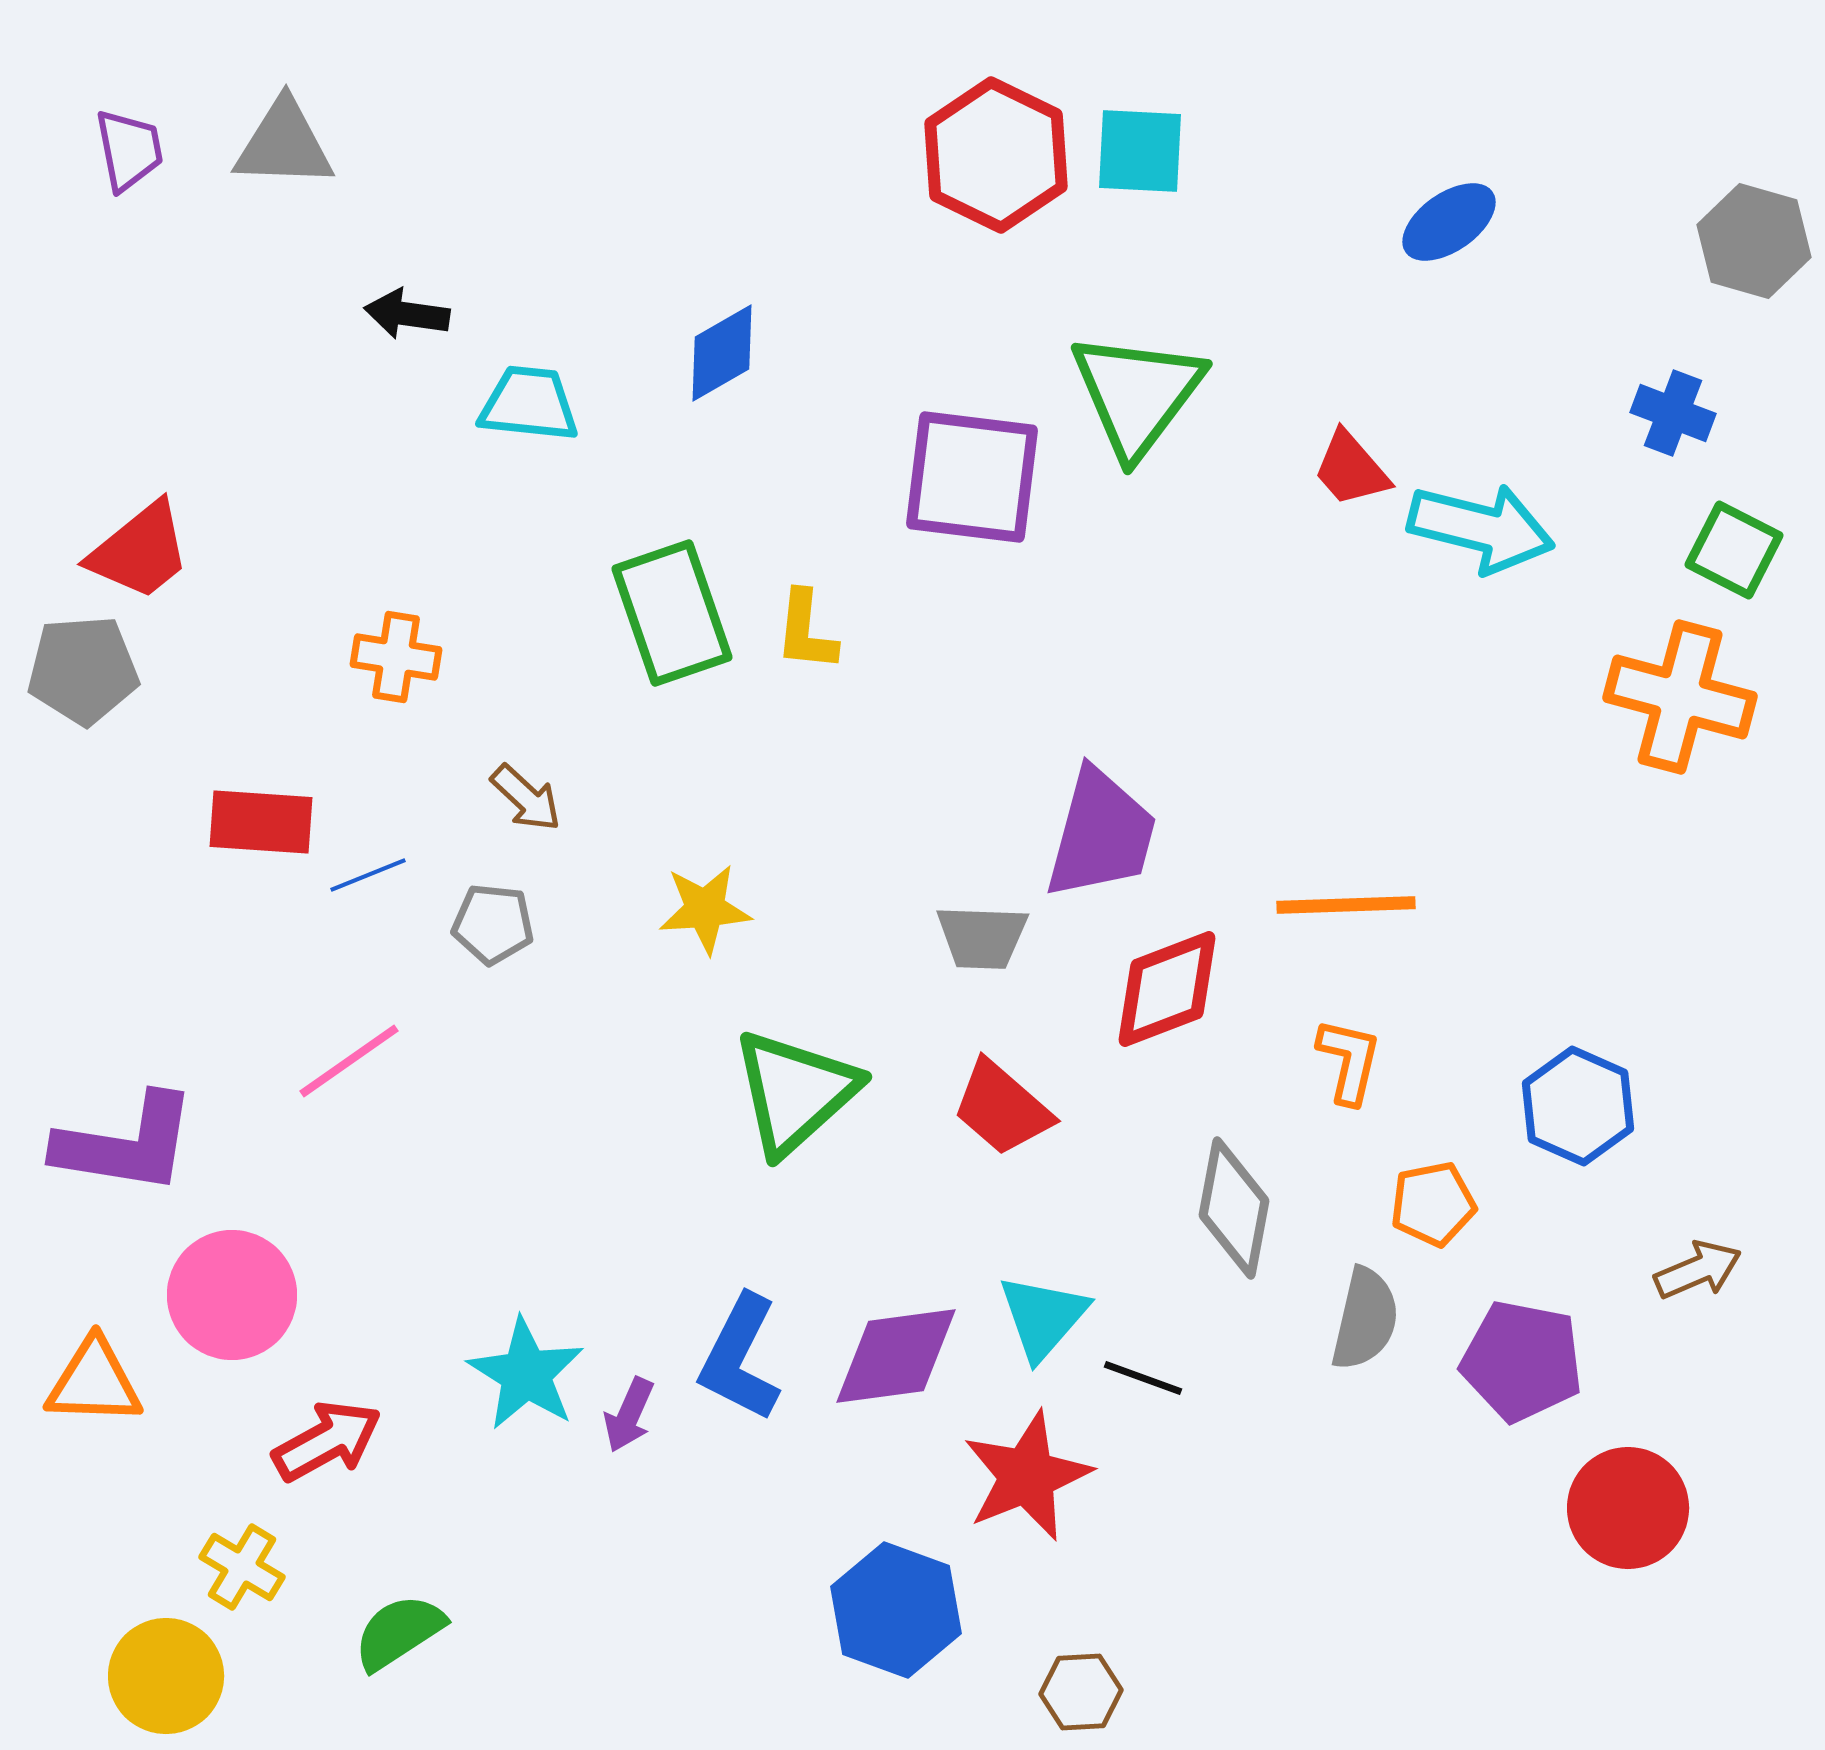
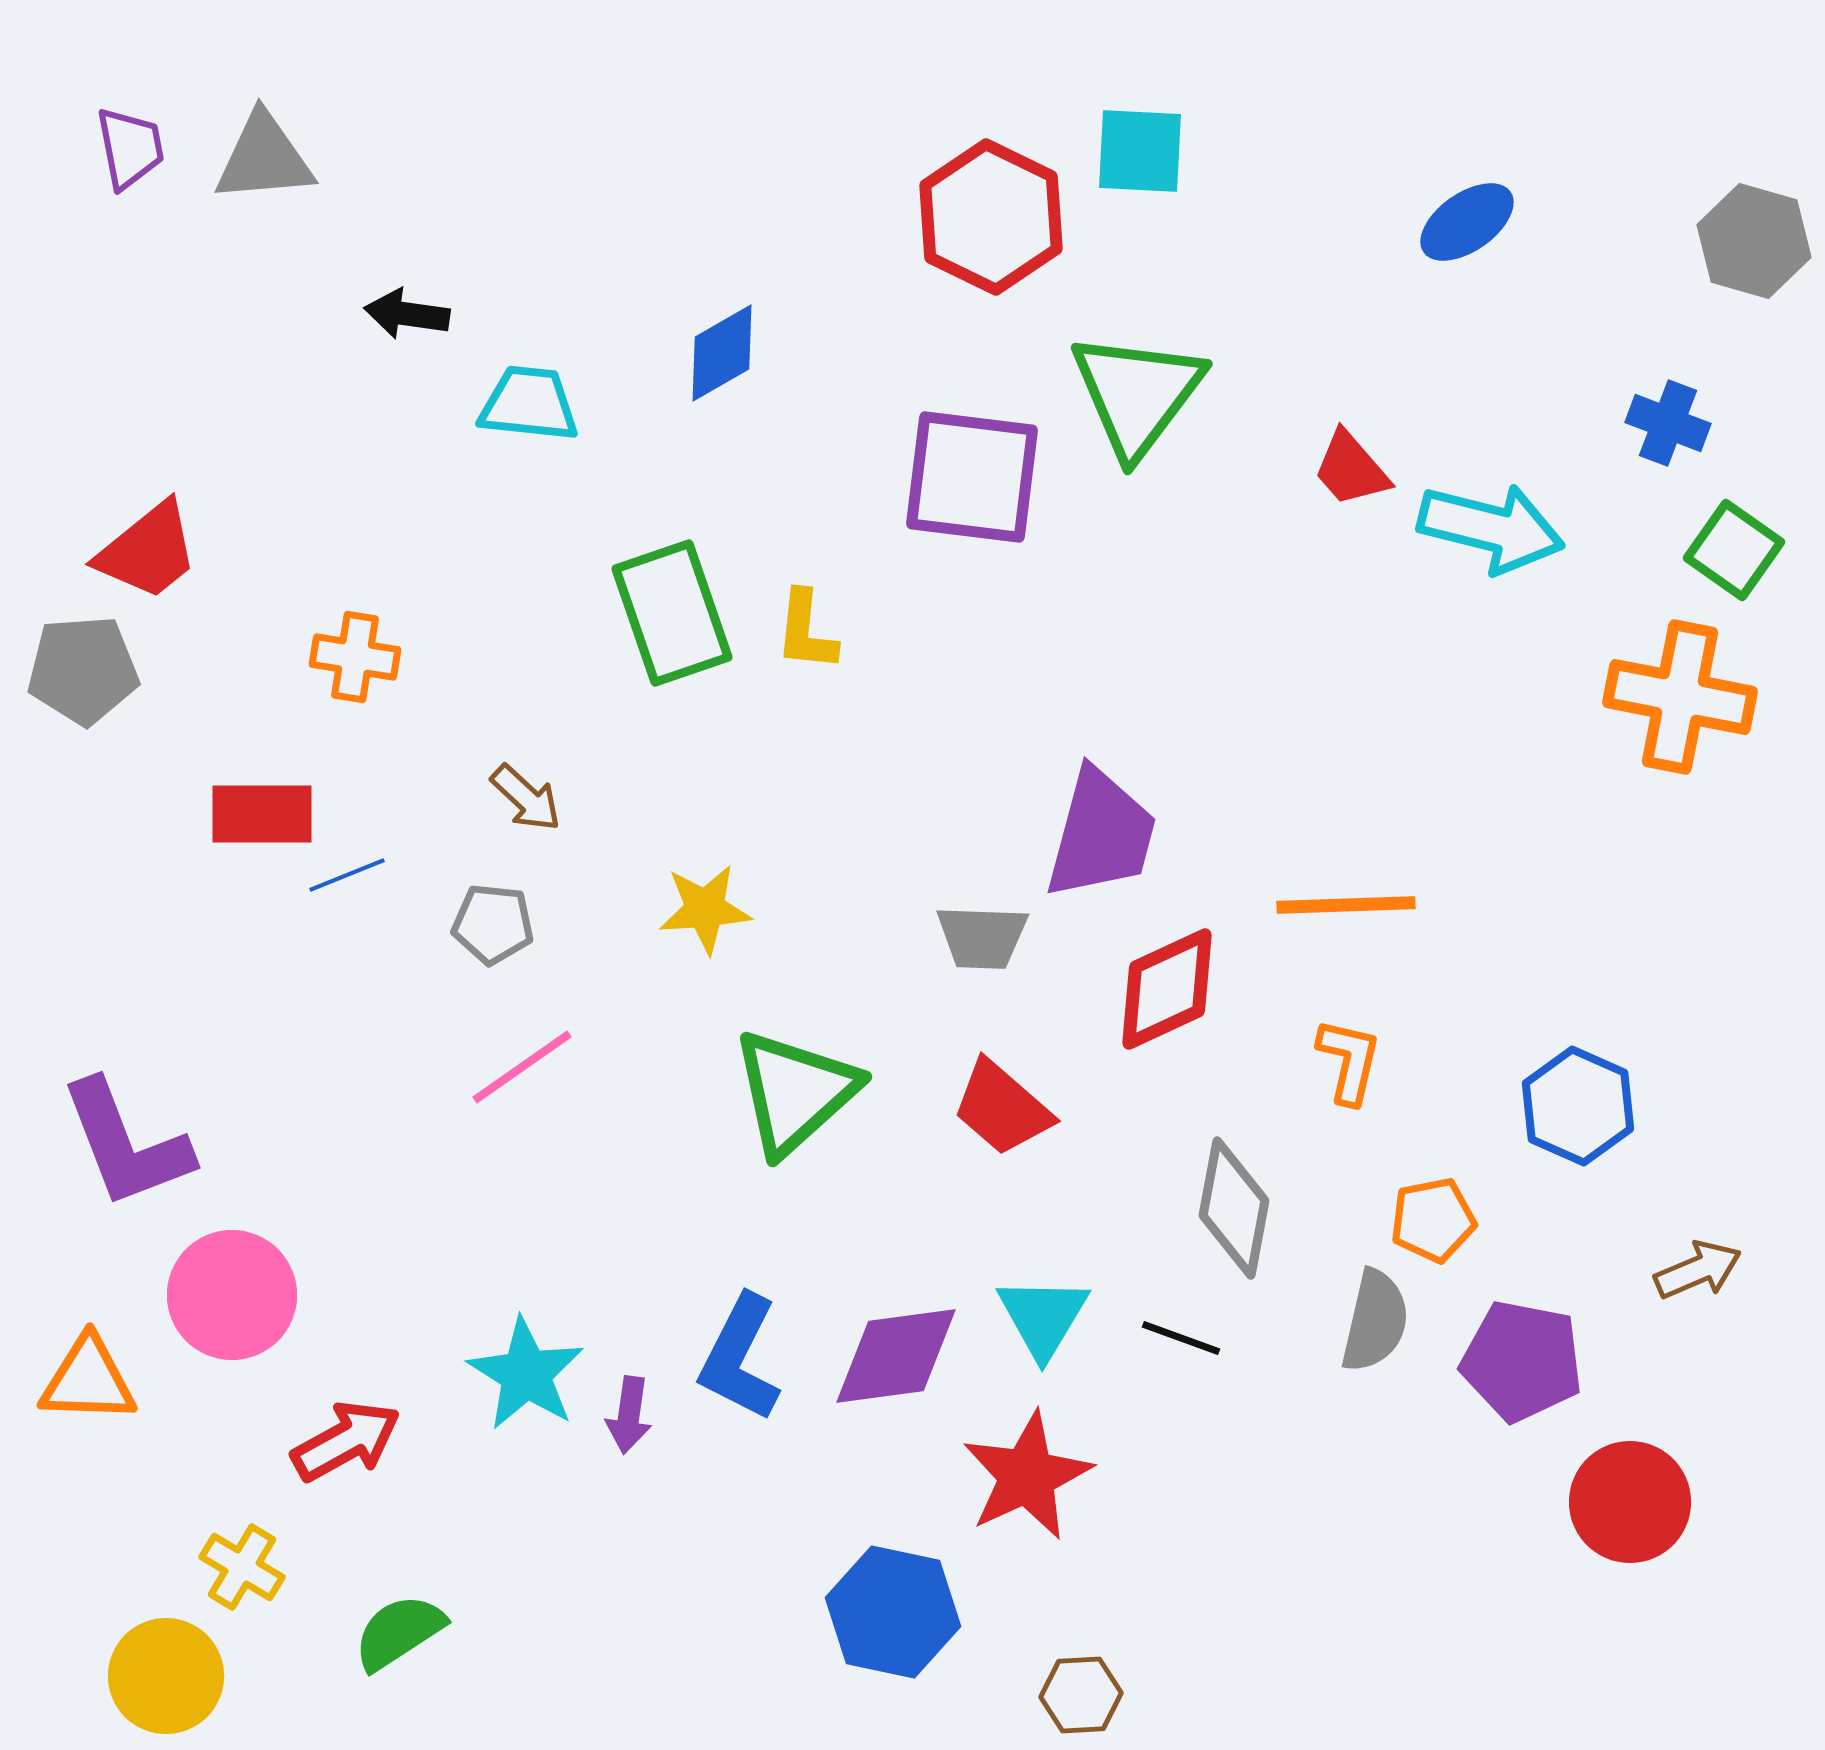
gray triangle at (284, 144): moved 20 px left, 14 px down; rotated 7 degrees counterclockwise
purple trapezoid at (129, 150): moved 1 px right, 2 px up
red hexagon at (996, 155): moved 5 px left, 62 px down
blue ellipse at (1449, 222): moved 18 px right
blue cross at (1673, 413): moved 5 px left, 10 px down
cyan arrow at (1481, 528): moved 10 px right
green square at (1734, 550): rotated 8 degrees clockwise
red trapezoid at (140, 551): moved 8 px right
orange cross at (396, 657): moved 41 px left
orange cross at (1680, 697): rotated 4 degrees counterclockwise
red rectangle at (261, 822): moved 1 px right, 8 px up; rotated 4 degrees counterclockwise
blue line at (368, 875): moved 21 px left
red diamond at (1167, 989): rotated 4 degrees counterclockwise
pink line at (349, 1061): moved 173 px right, 6 px down
purple L-shape at (126, 1144): rotated 60 degrees clockwise
orange pentagon at (1433, 1204): moved 16 px down
cyan triangle at (1043, 1317): rotated 10 degrees counterclockwise
gray semicircle at (1365, 1319): moved 10 px right, 2 px down
black line at (1143, 1378): moved 38 px right, 40 px up
orange triangle at (94, 1382): moved 6 px left, 2 px up
purple arrow at (629, 1415): rotated 16 degrees counterclockwise
red arrow at (327, 1441): moved 19 px right
red star at (1027, 1476): rotated 3 degrees counterclockwise
red circle at (1628, 1508): moved 2 px right, 6 px up
blue hexagon at (896, 1610): moved 3 px left, 2 px down; rotated 8 degrees counterclockwise
brown hexagon at (1081, 1692): moved 3 px down
